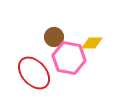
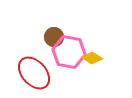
yellow diamond: moved 15 px down; rotated 30 degrees clockwise
pink hexagon: moved 6 px up
